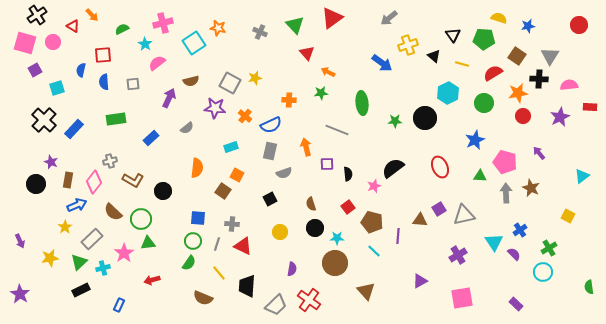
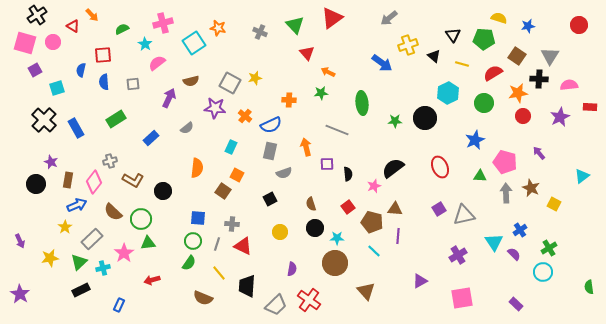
green rectangle at (116, 119): rotated 24 degrees counterclockwise
blue rectangle at (74, 129): moved 2 px right, 1 px up; rotated 72 degrees counterclockwise
cyan rectangle at (231, 147): rotated 48 degrees counterclockwise
yellow square at (568, 216): moved 14 px left, 12 px up
brown triangle at (420, 220): moved 25 px left, 11 px up
